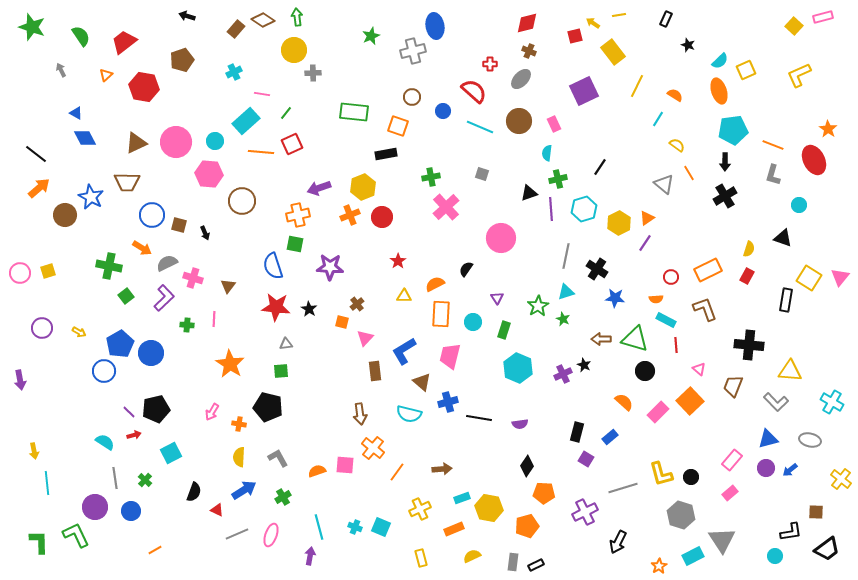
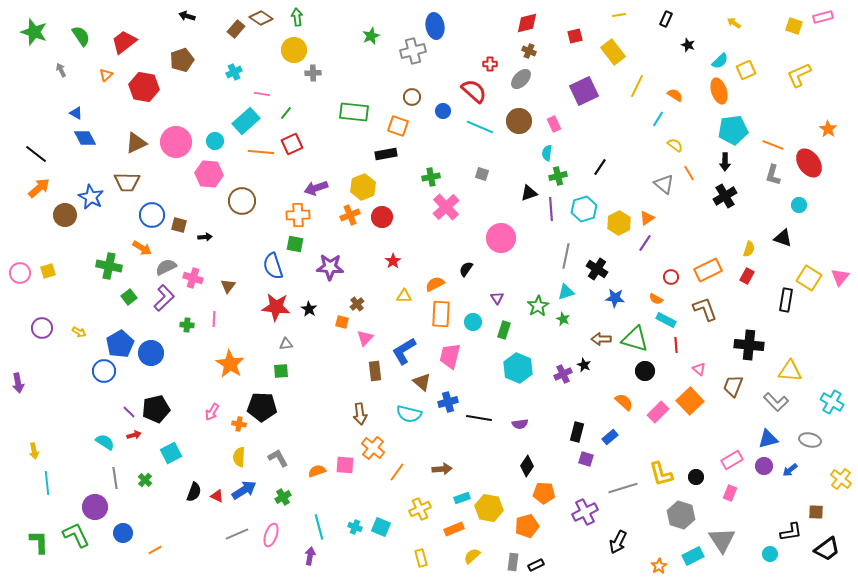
brown diamond at (263, 20): moved 2 px left, 2 px up
yellow arrow at (593, 23): moved 141 px right
yellow square at (794, 26): rotated 24 degrees counterclockwise
green star at (32, 27): moved 2 px right, 5 px down
yellow semicircle at (677, 145): moved 2 px left
red ellipse at (814, 160): moved 5 px left, 3 px down; rotated 8 degrees counterclockwise
green cross at (558, 179): moved 3 px up
purple arrow at (319, 188): moved 3 px left
orange cross at (298, 215): rotated 10 degrees clockwise
black arrow at (205, 233): moved 4 px down; rotated 72 degrees counterclockwise
red star at (398, 261): moved 5 px left
gray semicircle at (167, 263): moved 1 px left, 4 px down
green square at (126, 296): moved 3 px right, 1 px down
orange semicircle at (656, 299): rotated 32 degrees clockwise
purple arrow at (20, 380): moved 2 px left, 3 px down
black pentagon at (268, 407): moved 6 px left; rotated 12 degrees counterclockwise
purple square at (586, 459): rotated 14 degrees counterclockwise
pink rectangle at (732, 460): rotated 20 degrees clockwise
purple circle at (766, 468): moved 2 px left, 2 px up
black circle at (691, 477): moved 5 px right
pink rectangle at (730, 493): rotated 28 degrees counterclockwise
red triangle at (217, 510): moved 14 px up
blue circle at (131, 511): moved 8 px left, 22 px down
yellow semicircle at (472, 556): rotated 18 degrees counterclockwise
cyan circle at (775, 556): moved 5 px left, 2 px up
